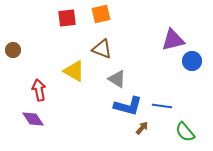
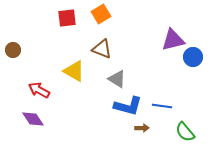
orange square: rotated 18 degrees counterclockwise
blue circle: moved 1 px right, 4 px up
red arrow: rotated 50 degrees counterclockwise
brown arrow: rotated 48 degrees clockwise
